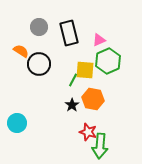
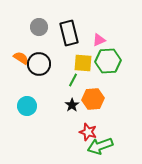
orange semicircle: moved 7 px down
green hexagon: rotated 20 degrees clockwise
yellow square: moved 2 px left, 7 px up
orange hexagon: rotated 15 degrees counterclockwise
cyan circle: moved 10 px right, 17 px up
green arrow: rotated 65 degrees clockwise
